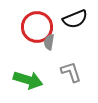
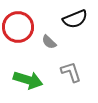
red circle: moved 19 px left
gray semicircle: rotated 56 degrees counterclockwise
